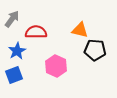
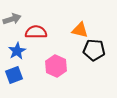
gray arrow: rotated 36 degrees clockwise
black pentagon: moved 1 px left
